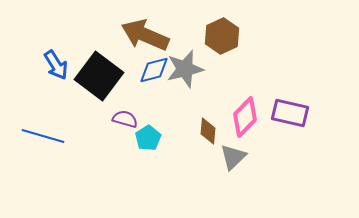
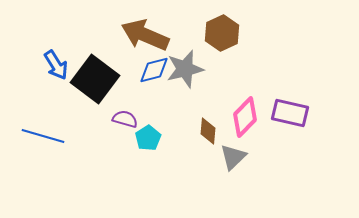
brown hexagon: moved 3 px up
black square: moved 4 px left, 3 px down
